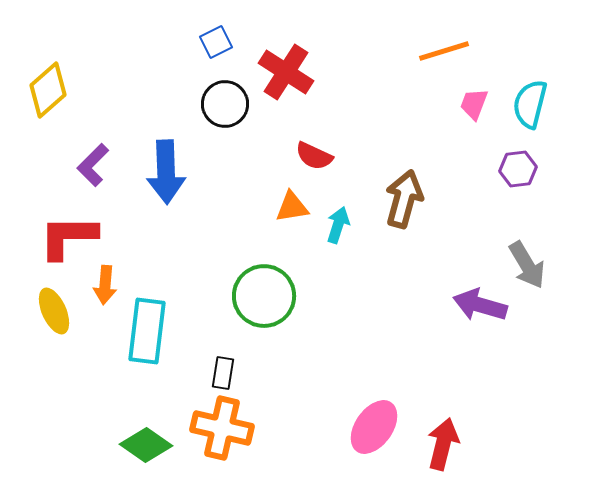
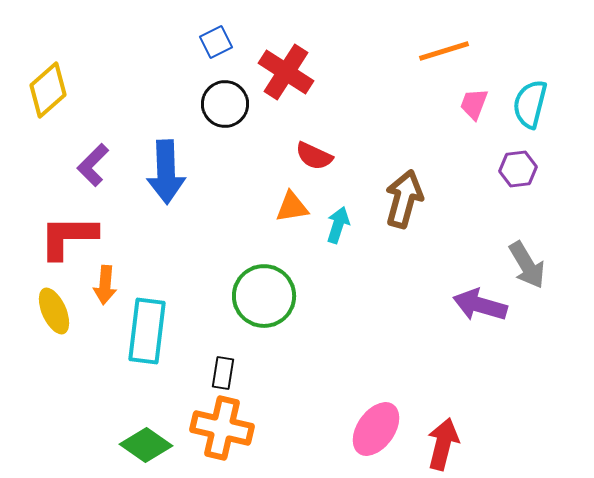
pink ellipse: moved 2 px right, 2 px down
